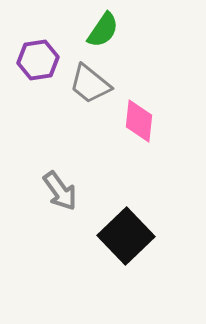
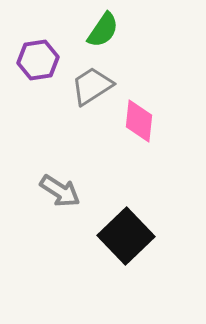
gray trapezoid: moved 2 px right, 2 px down; rotated 108 degrees clockwise
gray arrow: rotated 21 degrees counterclockwise
